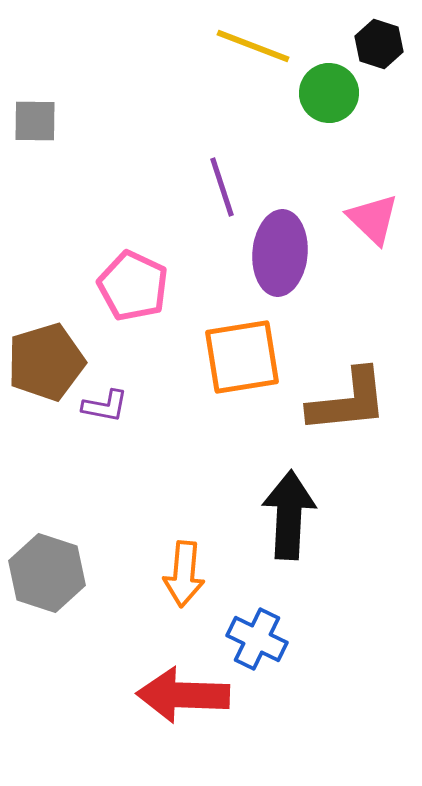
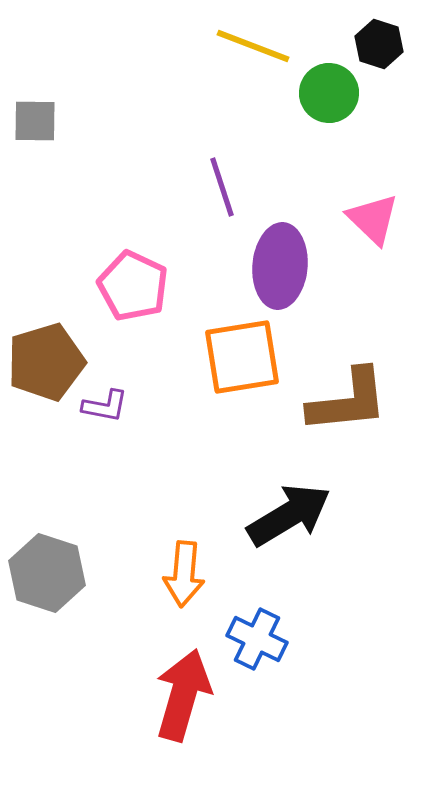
purple ellipse: moved 13 px down
black arrow: rotated 56 degrees clockwise
red arrow: rotated 104 degrees clockwise
